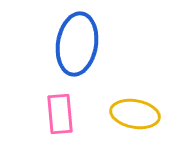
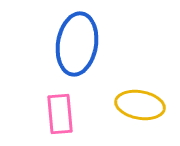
yellow ellipse: moved 5 px right, 9 px up
